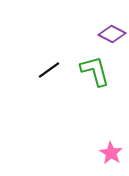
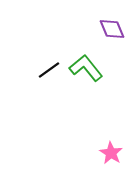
purple diamond: moved 5 px up; rotated 40 degrees clockwise
green L-shape: moved 9 px left, 3 px up; rotated 24 degrees counterclockwise
